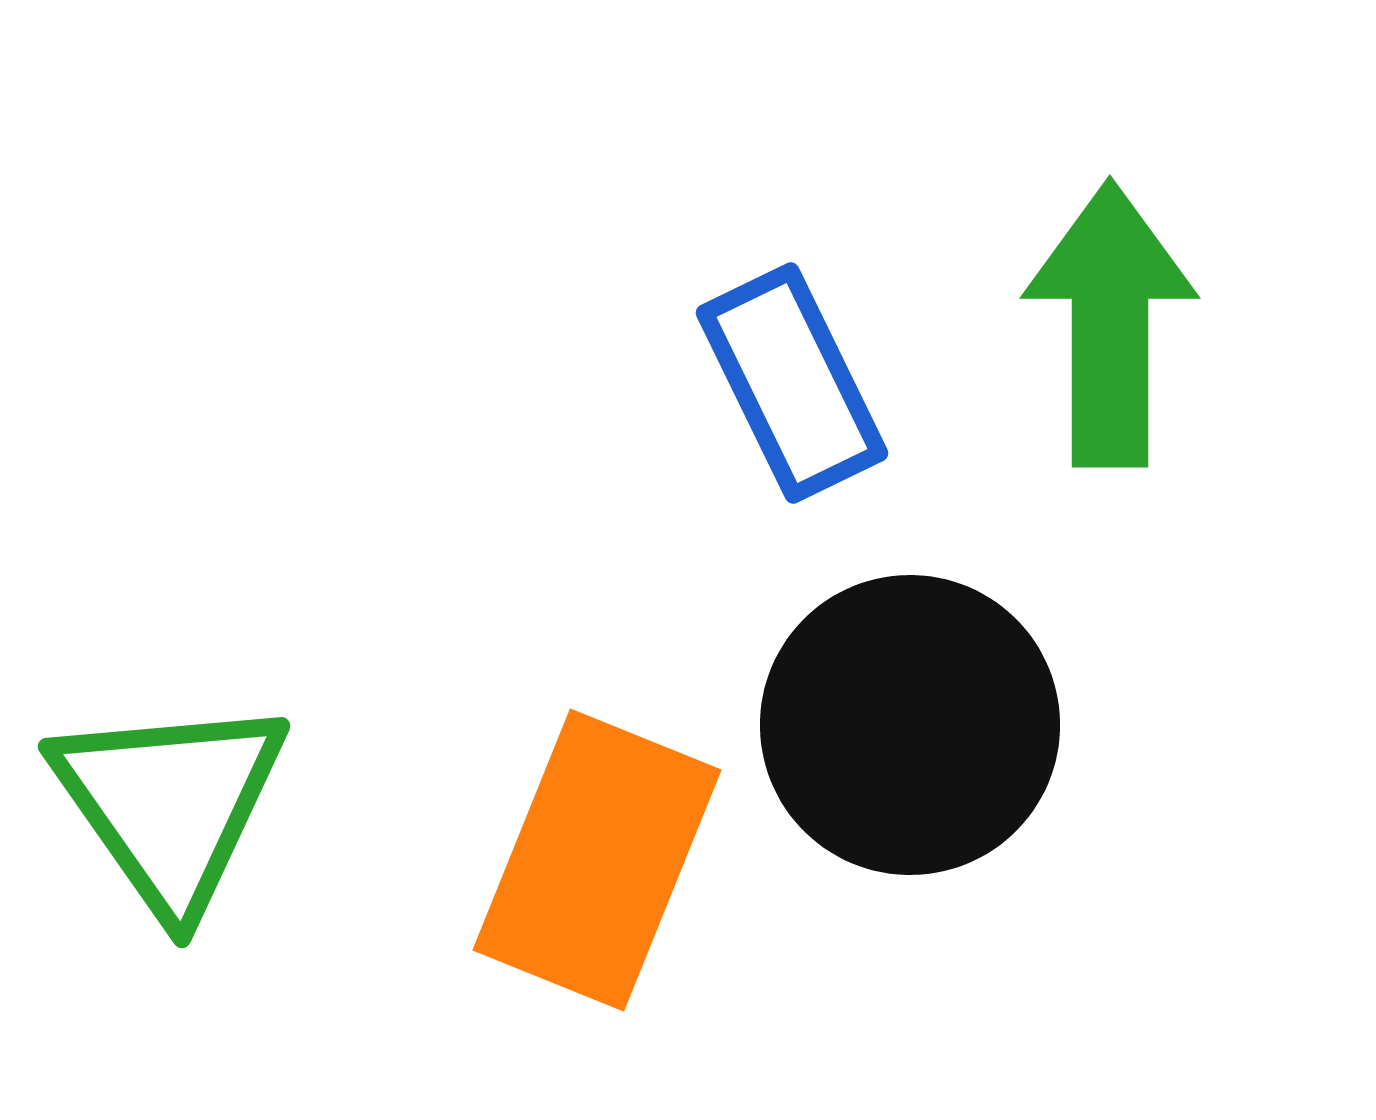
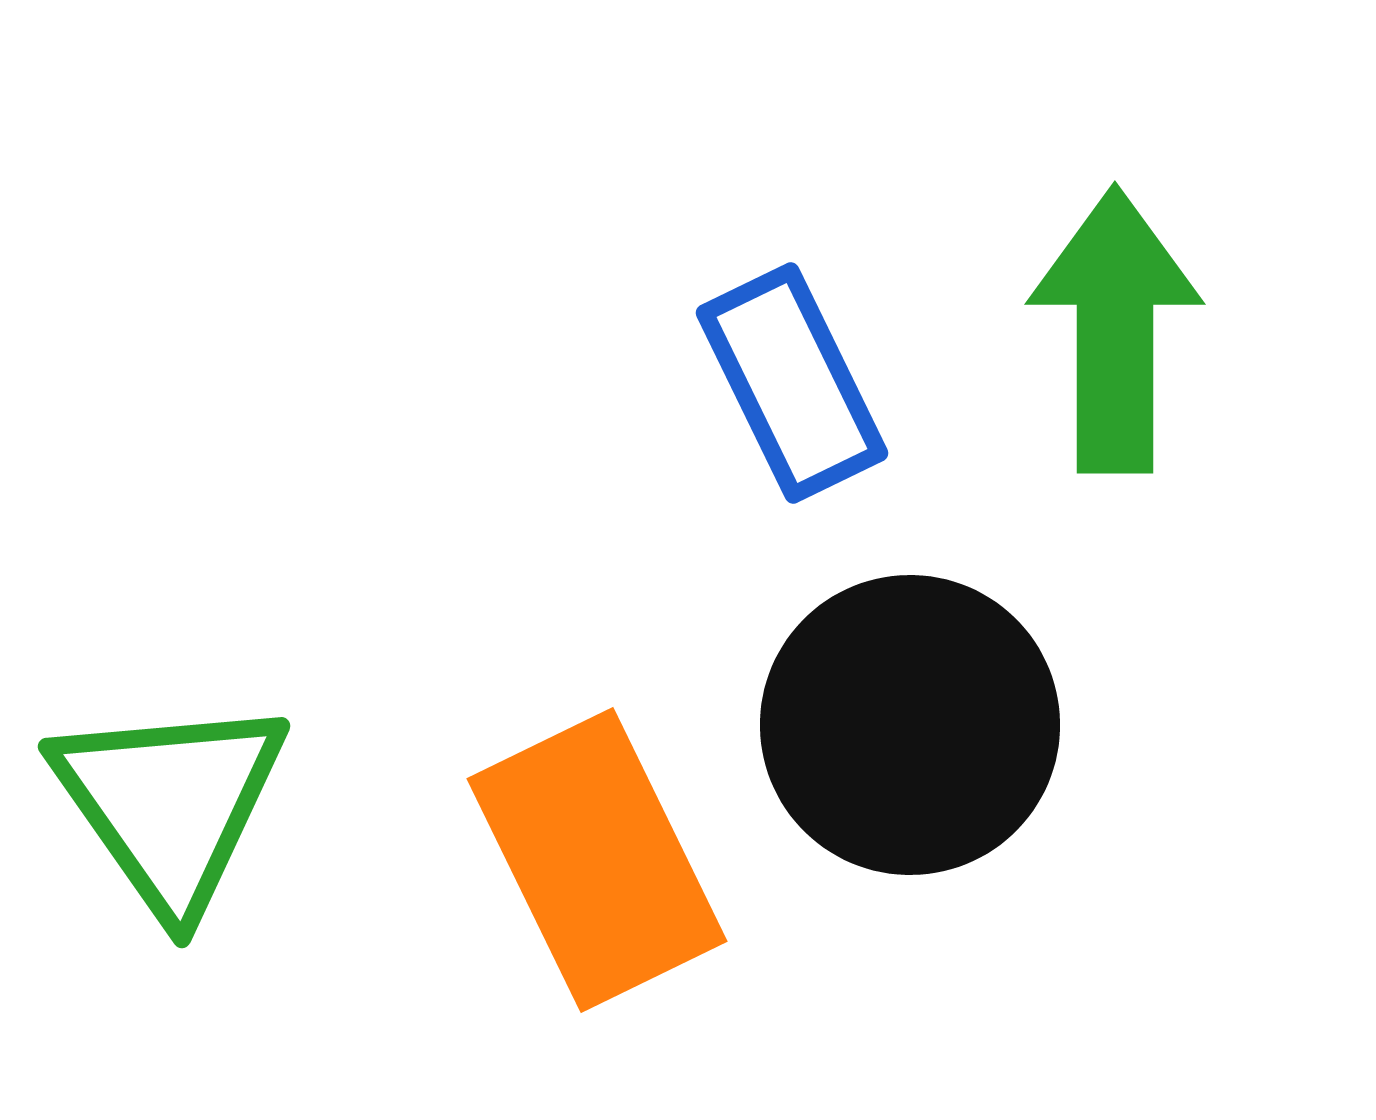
green arrow: moved 5 px right, 6 px down
orange rectangle: rotated 48 degrees counterclockwise
